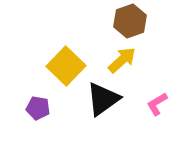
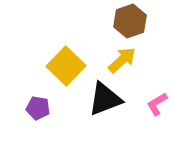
black triangle: moved 2 px right; rotated 15 degrees clockwise
